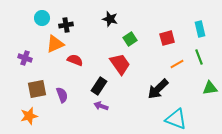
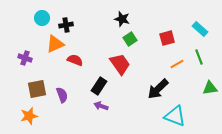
black star: moved 12 px right
cyan rectangle: rotated 35 degrees counterclockwise
cyan triangle: moved 1 px left, 3 px up
